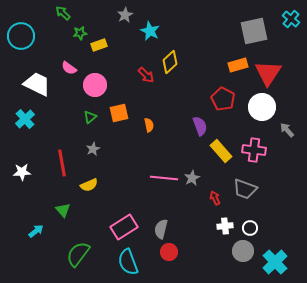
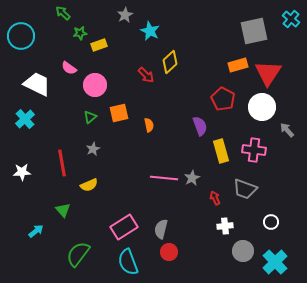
yellow rectangle at (221, 151): rotated 25 degrees clockwise
white circle at (250, 228): moved 21 px right, 6 px up
